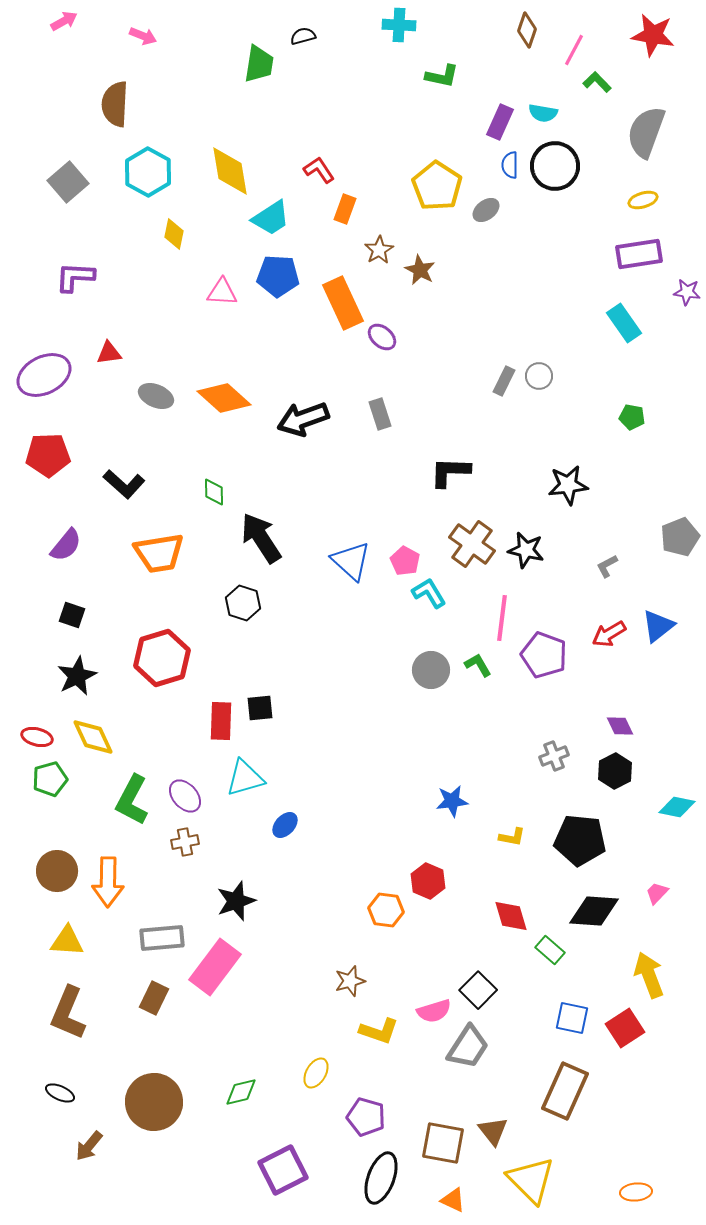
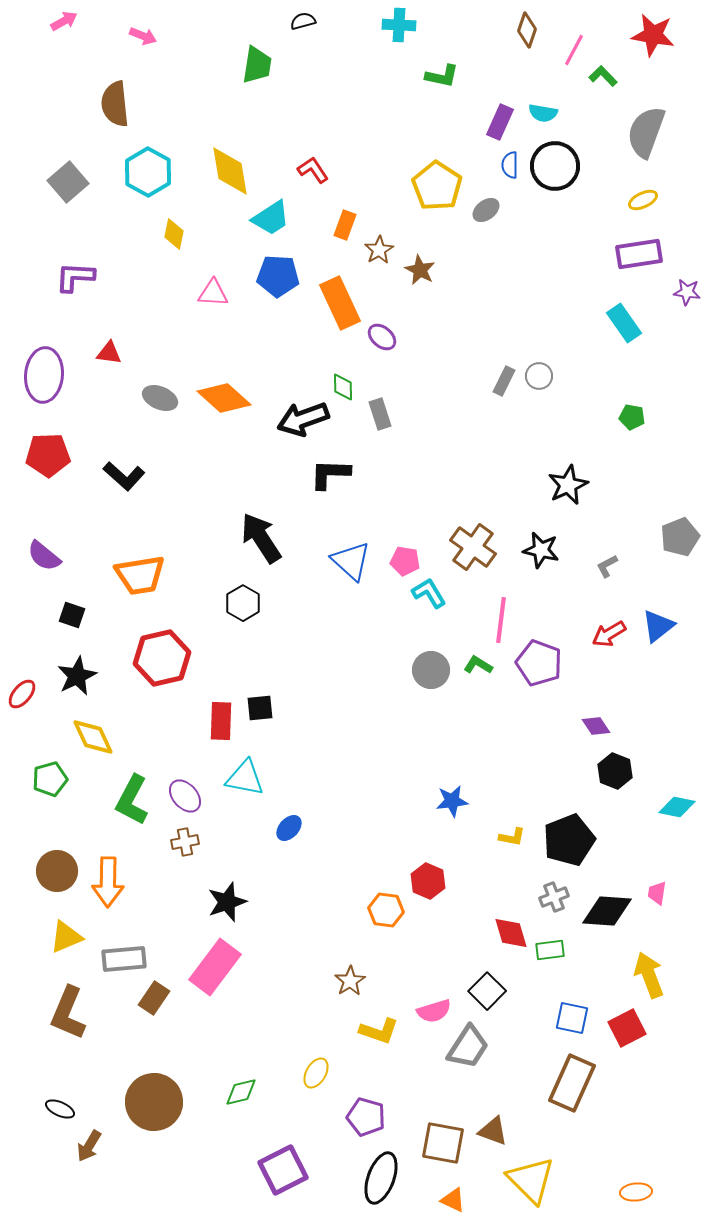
black semicircle at (303, 36): moved 15 px up
green trapezoid at (259, 64): moved 2 px left, 1 px down
green L-shape at (597, 82): moved 6 px right, 6 px up
brown semicircle at (115, 104): rotated 9 degrees counterclockwise
red L-shape at (319, 170): moved 6 px left
yellow ellipse at (643, 200): rotated 8 degrees counterclockwise
orange rectangle at (345, 209): moved 16 px down
pink triangle at (222, 292): moved 9 px left, 1 px down
orange rectangle at (343, 303): moved 3 px left
red triangle at (109, 353): rotated 16 degrees clockwise
purple ellipse at (44, 375): rotated 58 degrees counterclockwise
gray ellipse at (156, 396): moved 4 px right, 2 px down
black L-shape at (450, 472): moved 120 px left, 2 px down
black L-shape at (124, 484): moved 8 px up
black star at (568, 485): rotated 18 degrees counterclockwise
green diamond at (214, 492): moved 129 px right, 105 px up
brown cross at (472, 544): moved 1 px right, 3 px down
purple semicircle at (66, 545): moved 22 px left, 11 px down; rotated 90 degrees clockwise
black star at (526, 550): moved 15 px right
orange trapezoid at (159, 553): moved 19 px left, 22 px down
pink pentagon at (405, 561): rotated 20 degrees counterclockwise
black hexagon at (243, 603): rotated 12 degrees clockwise
pink line at (502, 618): moved 1 px left, 2 px down
purple pentagon at (544, 655): moved 5 px left, 8 px down
red hexagon at (162, 658): rotated 4 degrees clockwise
green L-shape at (478, 665): rotated 28 degrees counterclockwise
purple diamond at (620, 726): moved 24 px left; rotated 8 degrees counterclockwise
red ellipse at (37, 737): moved 15 px left, 43 px up; rotated 64 degrees counterclockwise
gray cross at (554, 756): moved 141 px down
black hexagon at (615, 771): rotated 12 degrees counterclockwise
cyan triangle at (245, 778): rotated 27 degrees clockwise
blue ellipse at (285, 825): moved 4 px right, 3 px down
black pentagon at (580, 840): moved 11 px left; rotated 27 degrees counterclockwise
pink trapezoid at (657, 893): rotated 35 degrees counterclockwise
black star at (236, 901): moved 9 px left, 1 px down
black diamond at (594, 911): moved 13 px right
red diamond at (511, 916): moved 17 px down
gray rectangle at (162, 938): moved 38 px left, 21 px down
yellow triangle at (67, 941): moved 1 px left, 4 px up; rotated 27 degrees counterclockwise
green rectangle at (550, 950): rotated 48 degrees counterclockwise
brown star at (350, 981): rotated 16 degrees counterclockwise
black square at (478, 990): moved 9 px right, 1 px down
brown rectangle at (154, 998): rotated 8 degrees clockwise
red square at (625, 1028): moved 2 px right; rotated 6 degrees clockwise
brown rectangle at (565, 1091): moved 7 px right, 8 px up
black ellipse at (60, 1093): moved 16 px down
brown triangle at (493, 1131): rotated 32 degrees counterclockwise
brown arrow at (89, 1146): rotated 8 degrees counterclockwise
